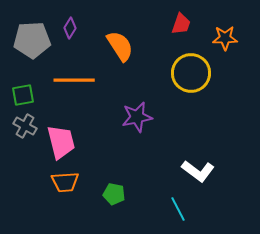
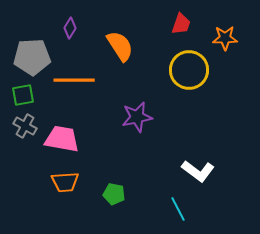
gray pentagon: moved 17 px down
yellow circle: moved 2 px left, 3 px up
pink trapezoid: moved 1 px right, 3 px up; rotated 66 degrees counterclockwise
